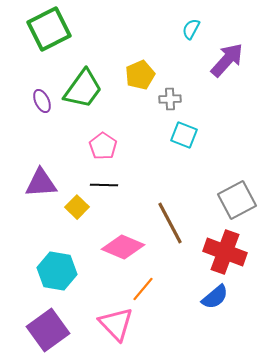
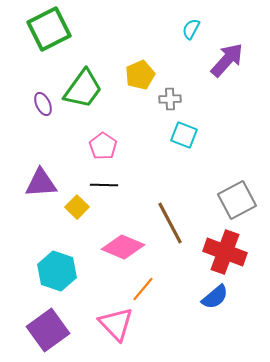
purple ellipse: moved 1 px right, 3 px down
cyan hexagon: rotated 9 degrees clockwise
